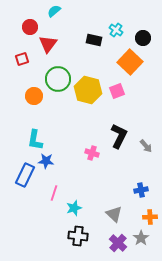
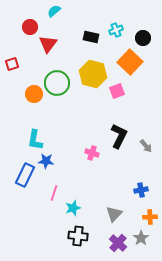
cyan cross: rotated 32 degrees clockwise
black rectangle: moved 3 px left, 3 px up
red square: moved 10 px left, 5 px down
green circle: moved 1 px left, 4 px down
yellow hexagon: moved 5 px right, 16 px up
orange circle: moved 2 px up
cyan star: moved 1 px left
gray triangle: rotated 30 degrees clockwise
